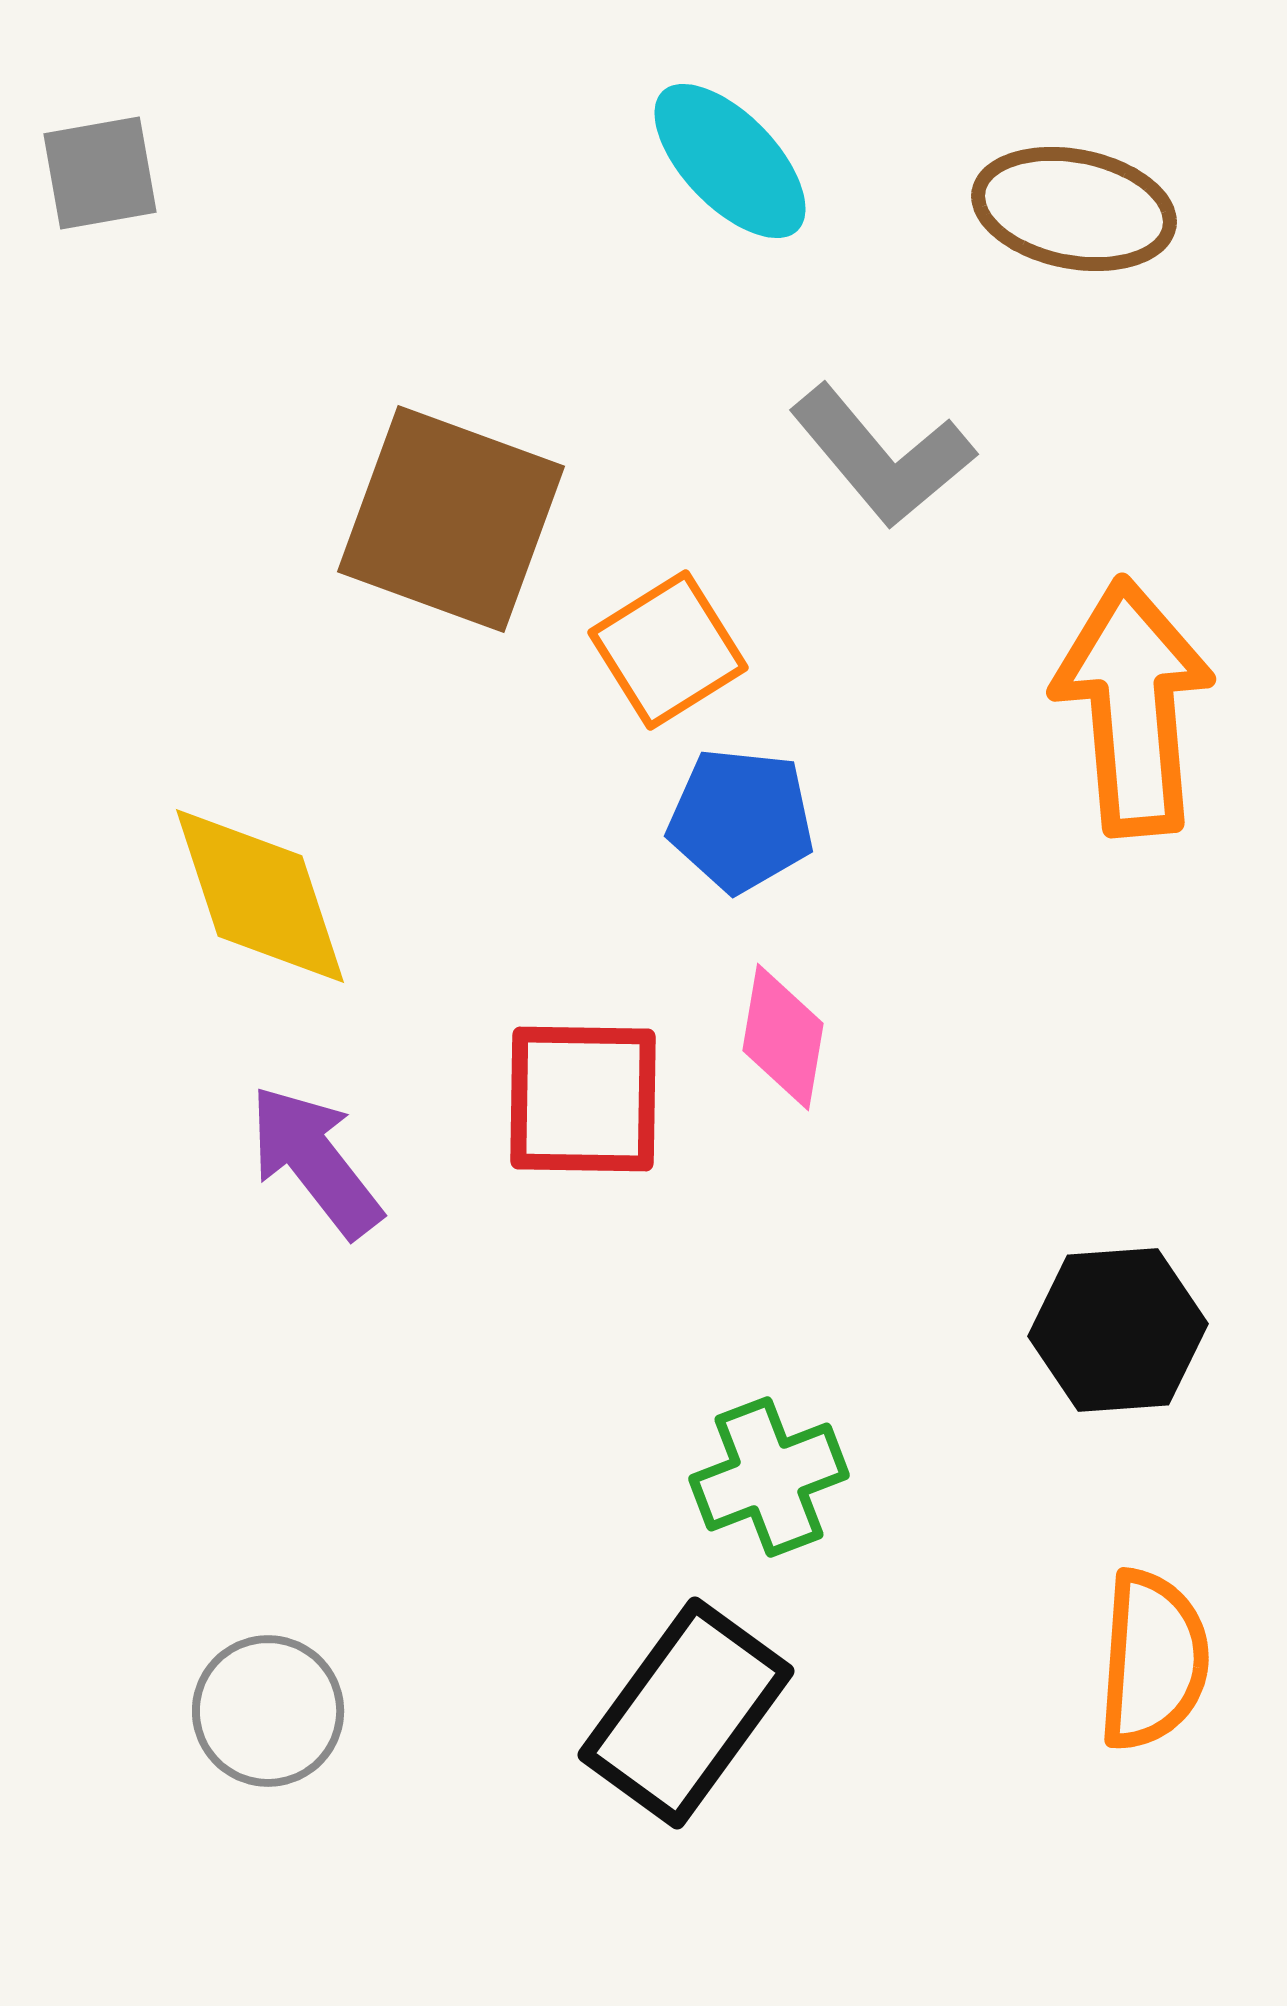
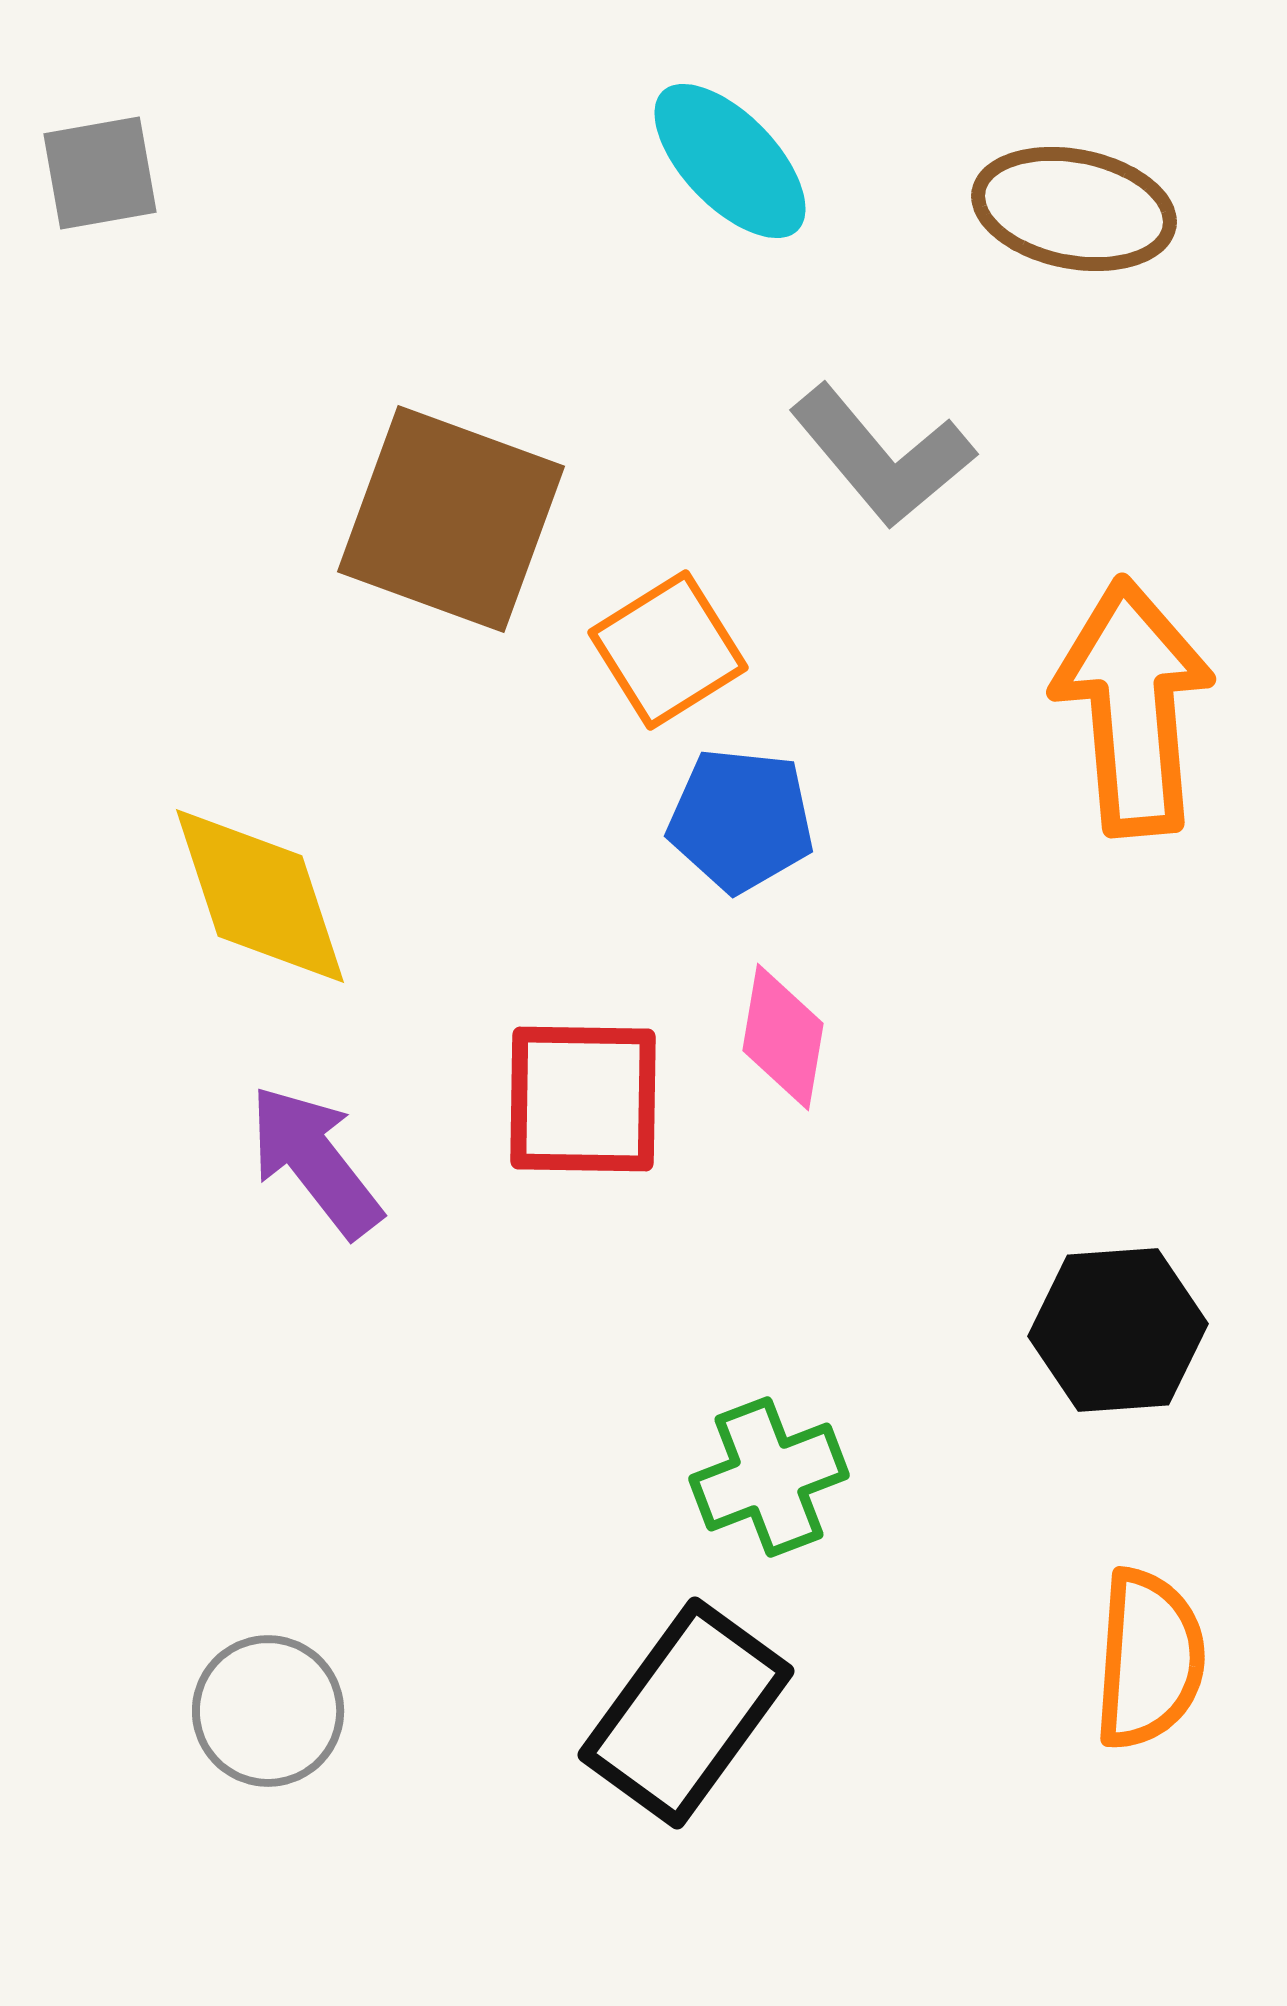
orange semicircle: moved 4 px left, 1 px up
